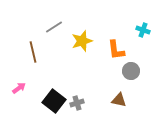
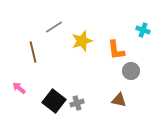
pink arrow: rotated 104 degrees counterclockwise
